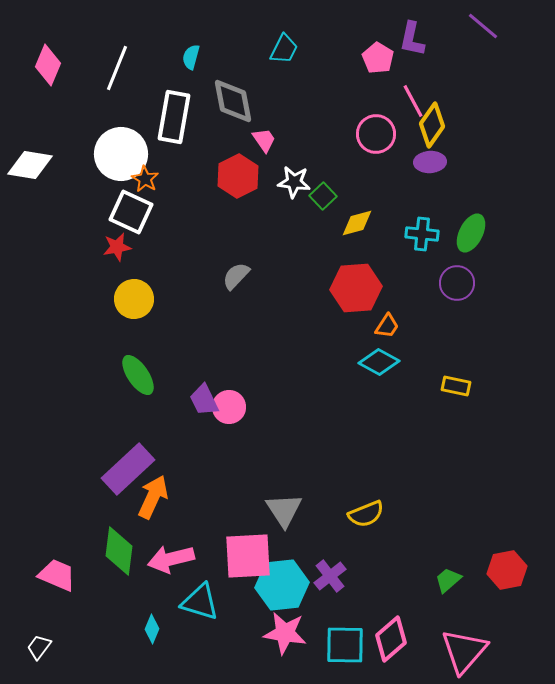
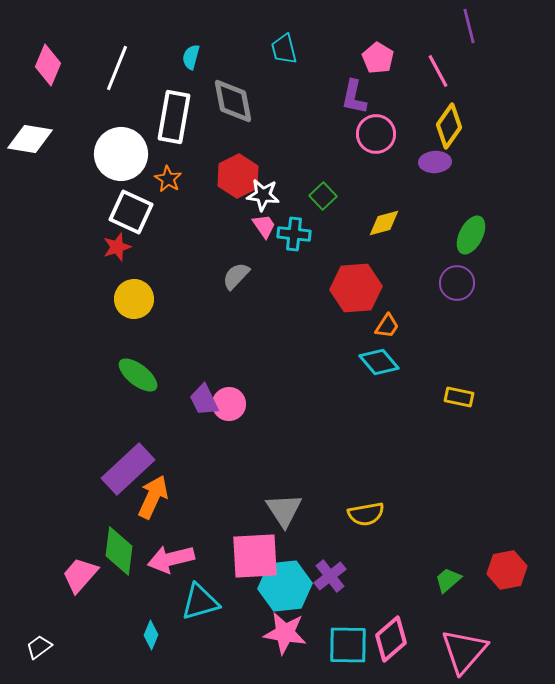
purple line at (483, 26): moved 14 px left; rotated 36 degrees clockwise
purple L-shape at (412, 39): moved 58 px left, 58 px down
cyan trapezoid at (284, 49): rotated 140 degrees clockwise
pink line at (413, 101): moved 25 px right, 30 px up
yellow diamond at (432, 125): moved 17 px right, 1 px down
pink trapezoid at (264, 140): moved 86 px down
purple ellipse at (430, 162): moved 5 px right
white diamond at (30, 165): moved 26 px up
orange star at (145, 179): moved 23 px right
white star at (294, 182): moved 31 px left, 13 px down
yellow diamond at (357, 223): moved 27 px right
green ellipse at (471, 233): moved 2 px down
cyan cross at (422, 234): moved 128 px left
red star at (117, 247): rotated 8 degrees counterclockwise
cyan diamond at (379, 362): rotated 21 degrees clockwise
green ellipse at (138, 375): rotated 18 degrees counterclockwise
yellow rectangle at (456, 386): moved 3 px right, 11 px down
pink circle at (229, 407): moved 3 px up
yellow semicircle at (366, 514): rotated 12 degrees clockwise
pink square at (248, 556): moved 7 px right
pink trapezoid at (57, 575): moved 23 px right; rotated 72 degrees counterclockwise
cyan hexagon at (282, 585): moved 3 px right, 1 px down
cyan triangle at (200, 602): rotated 33 degrees counterclockwise
cyan diamond at (152, 629): moved 1 px left, 6 px down
cyan square at (345, 645): moved 3 px right
white trapezoid at (39, 647): rotated 16 degrees clockwise
